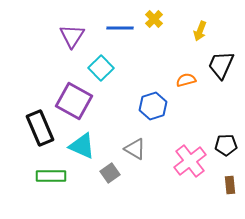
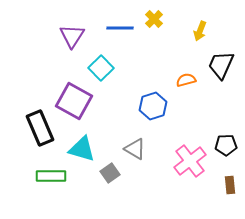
cyan triangle: moved 3 px down; rotated 8 degrees counterclockwise
